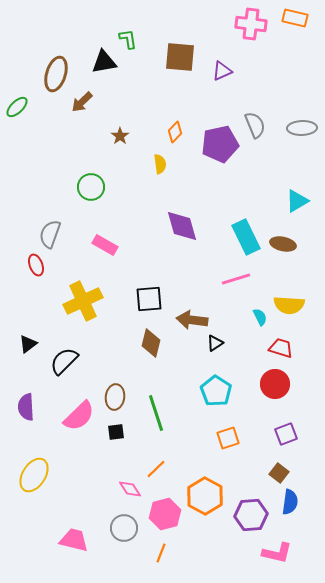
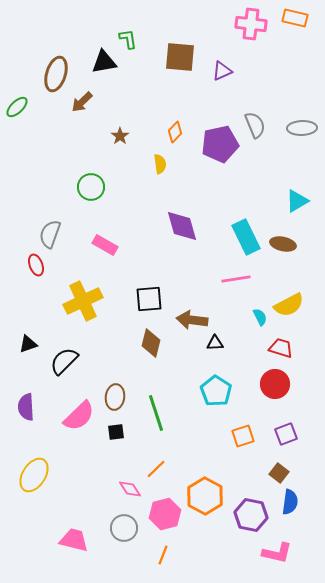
pink line at (236, 279): rotated 8 degrees clockwise
yellow semicircle at (289, 305): rotated 32 degrees counterclockwise
black triangle at (215, 343): rotated 30 degrees clockwise
black triangle at (28, 344): rotated 18 degrees clockwise
orange square at (228, 438): moved 15 px right, 2 px up
purple hexagon at (251, 515): rotated 16 degrees clockwise
orange line at (161, 553): moved 2 px right, 2 px down
